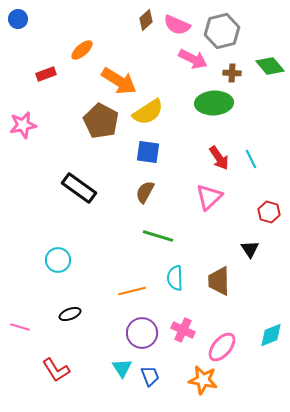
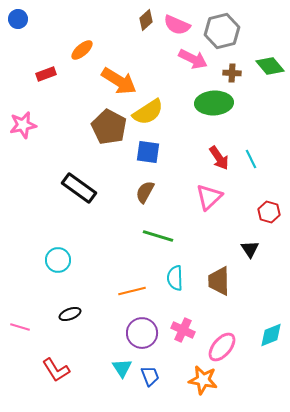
brown pentagon: moved 8 px right, 6 px down
